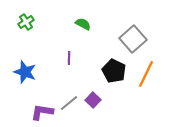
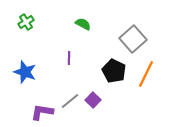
gray line: moved 1 px right, 2 px up
